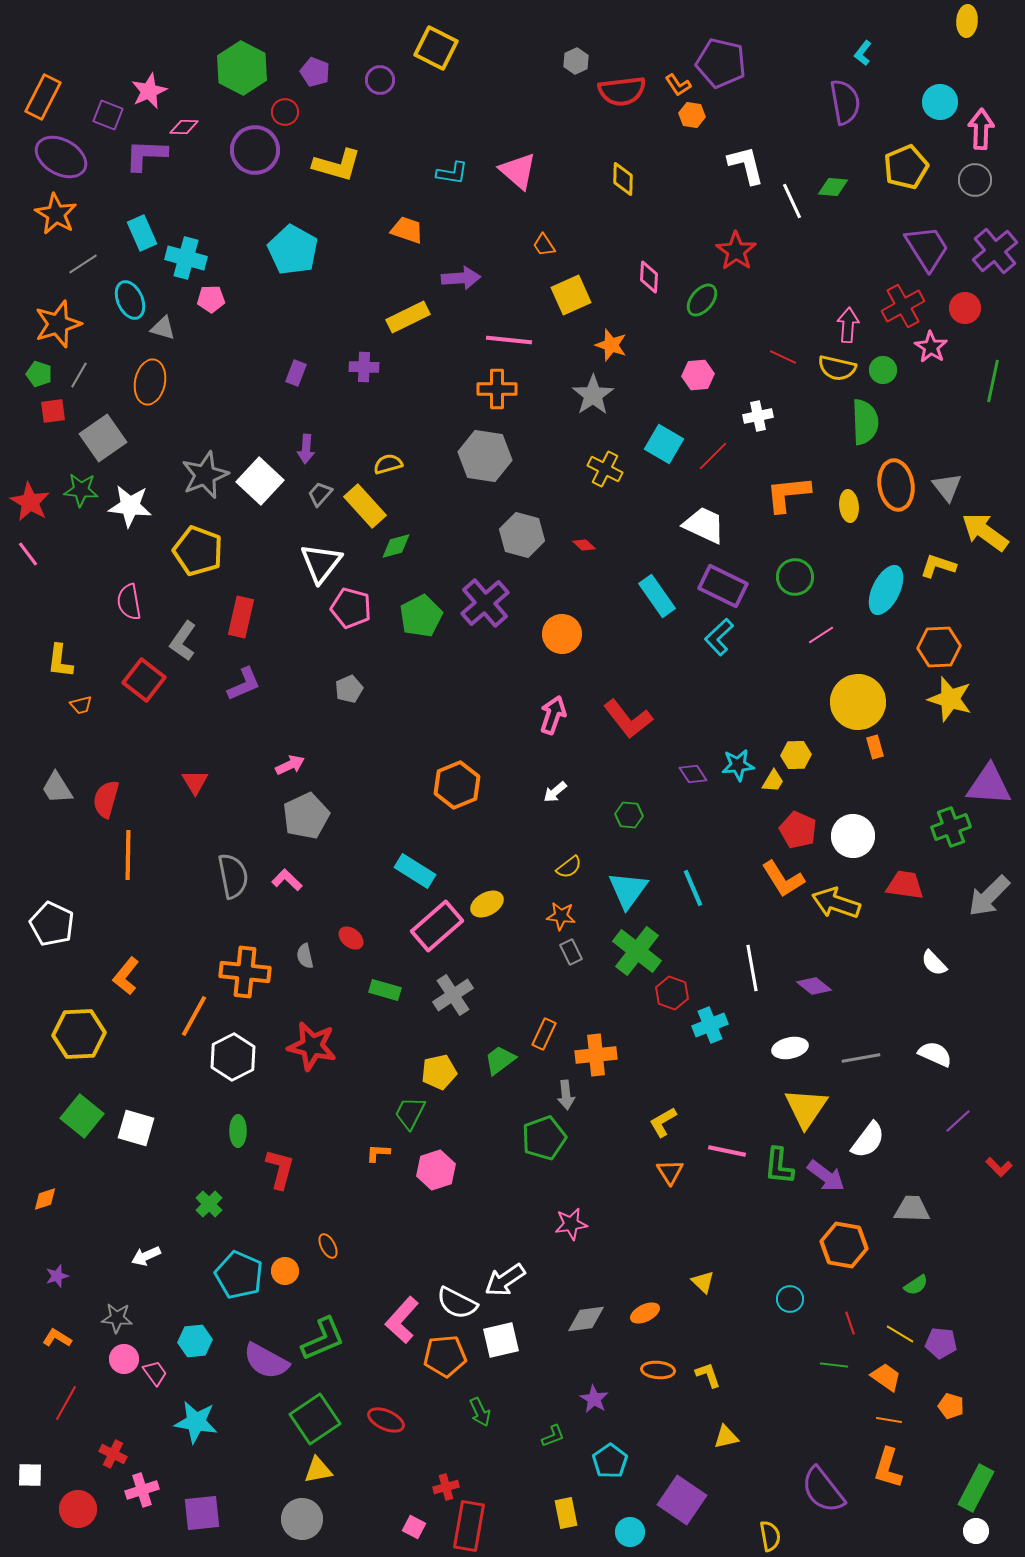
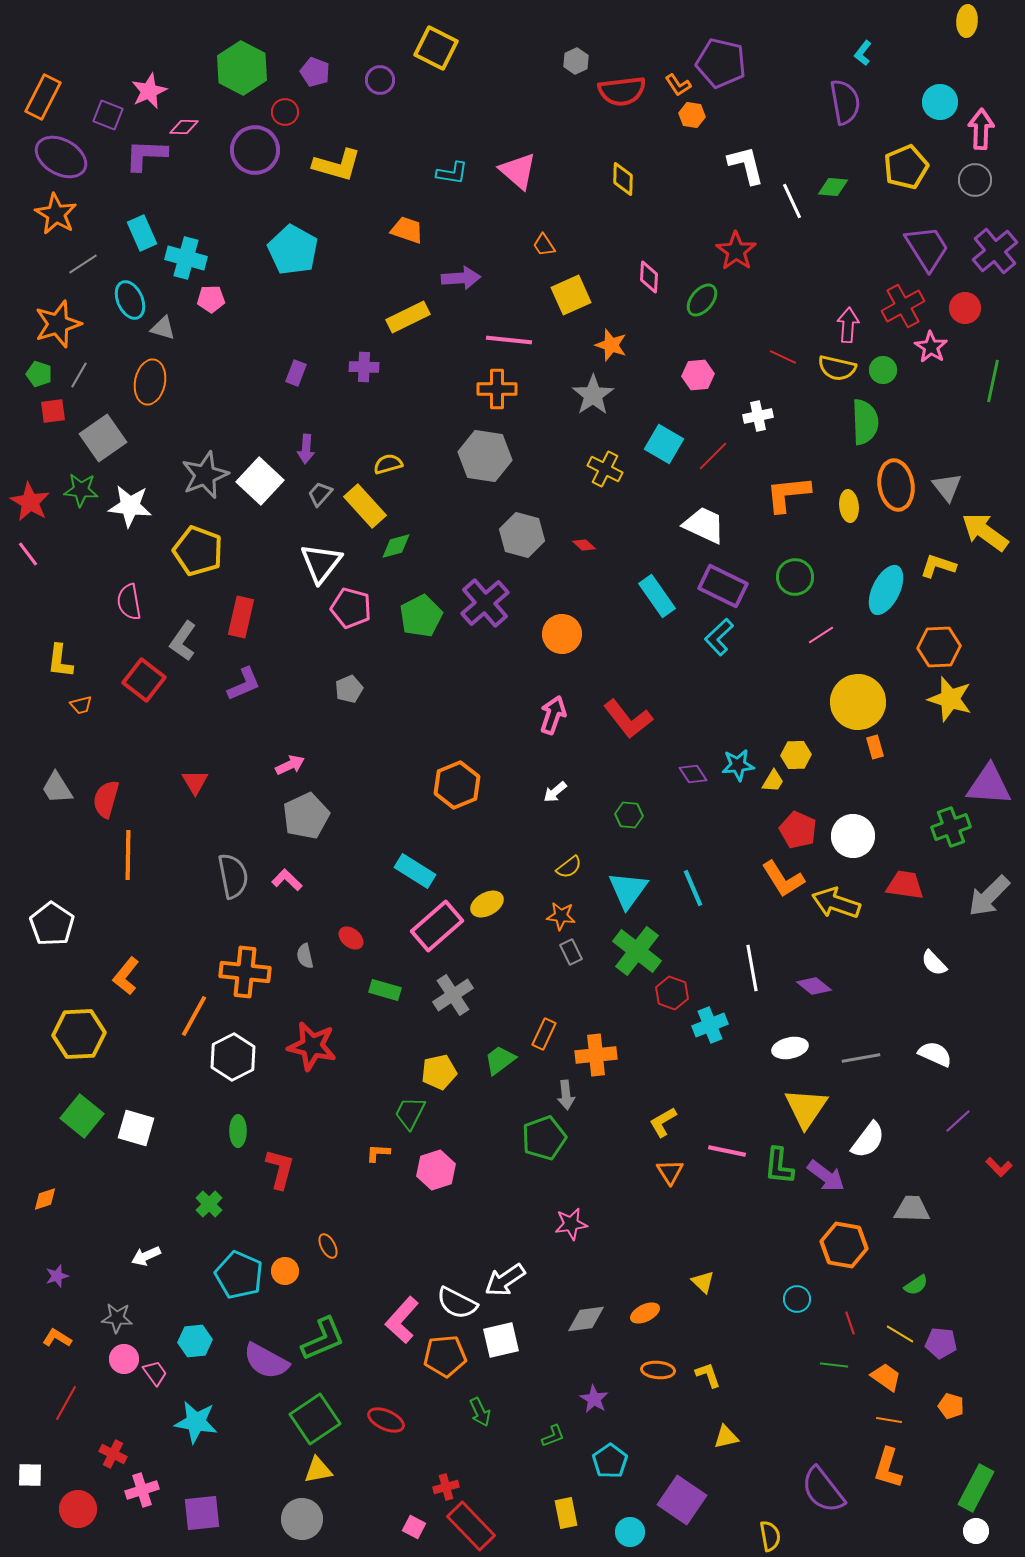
white pentagon at (52, 924): rotated 9 degrees clockwise
cyan circle at (790, 1299): moved 7 px right
red rectangle at (469, 1526): moved 2 px right; rotated 54 degrees counterclockwise
